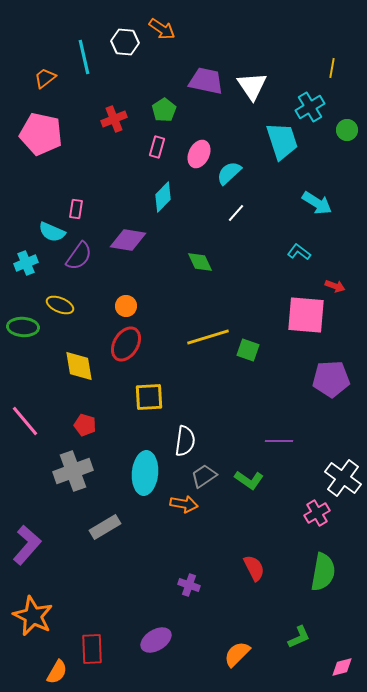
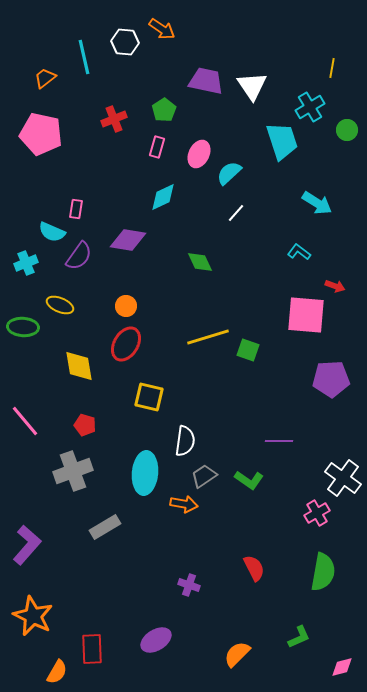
cyan diamond at (163, 197): rotated 20 degrees clockwise
yellow square at (149, 397): rotated 16 degrees clockwise
